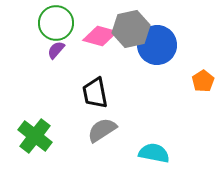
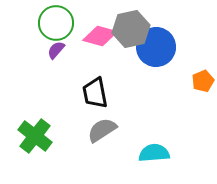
blue circle: moved 1 px left, 2 px down
orange pentagon: rotated 10 degrees clockwise
cyan semicircle: rotated 16 degrees counterclockwise
